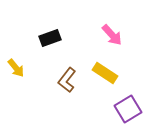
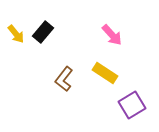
black rectangle: moved 7 px left, 6 px up; rotated 30 degrees counterclockwise
yellow arrow: moved 34 px up
brown L-shape: moved 3 px left, 1 px up
purple square: moved 4 px right, 4 px up
